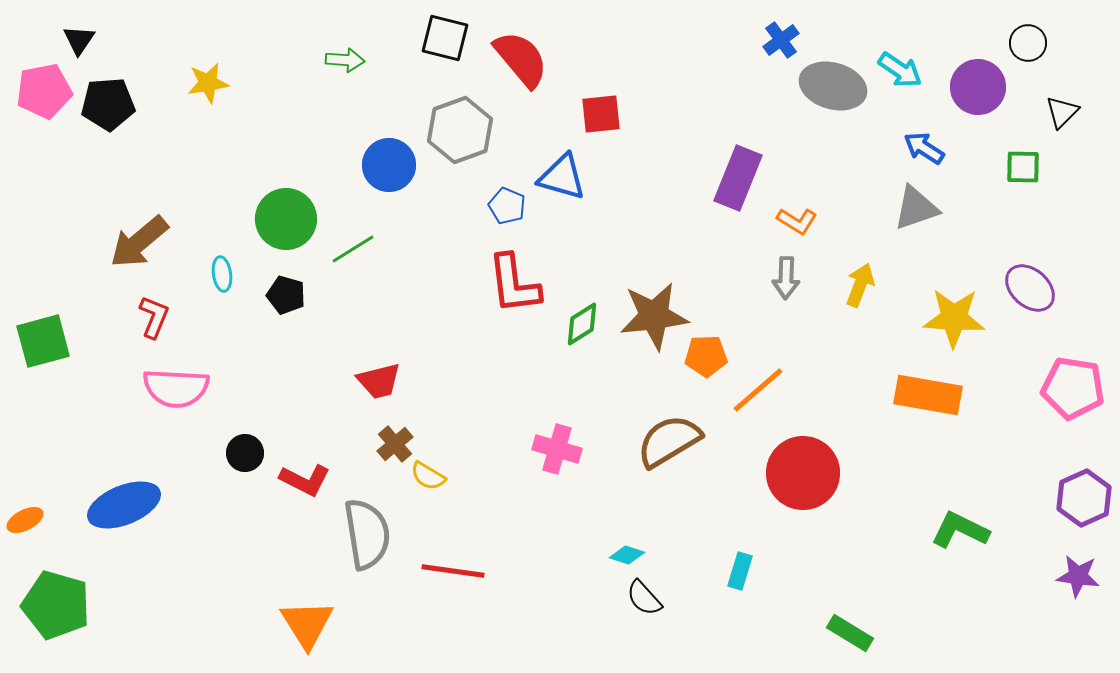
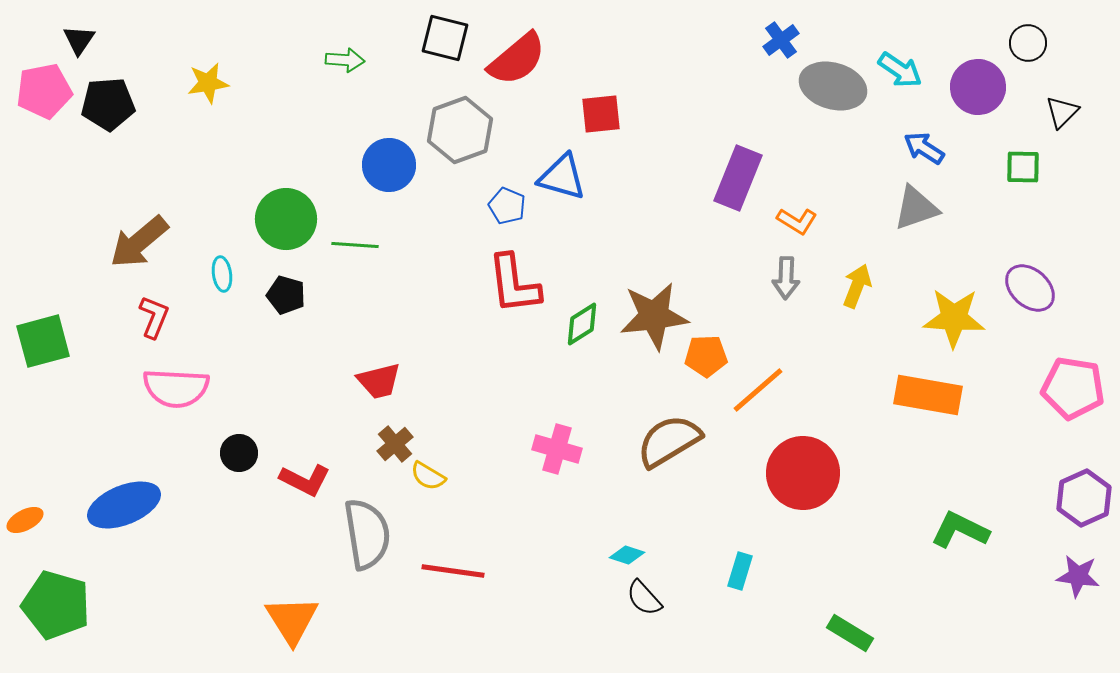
red semicircle at (521, 59): moved 4 px left; rotated 90 degrees clockwise
green line at (353, 249): moved 2 px right, 4 px up; rotated 36 degrees clockwise
yellow arrow at (860, 285): moved 3 px left, 1 px down
black circle at (245, 453): moved 6 px left
orange triangle at (307, 624): moved 15 px left, 4 px up
